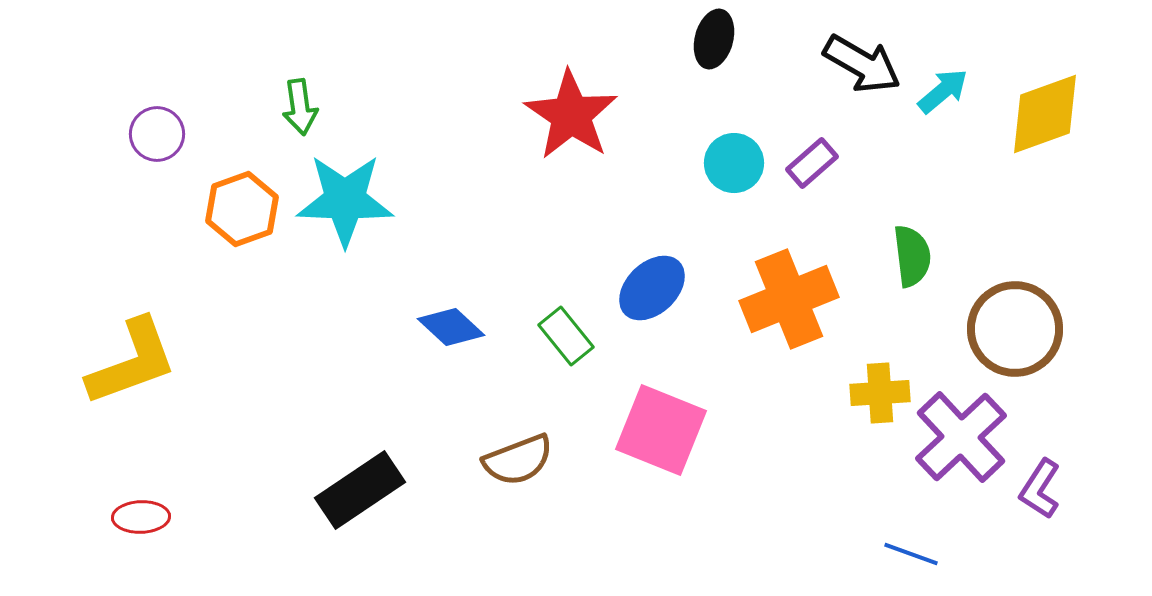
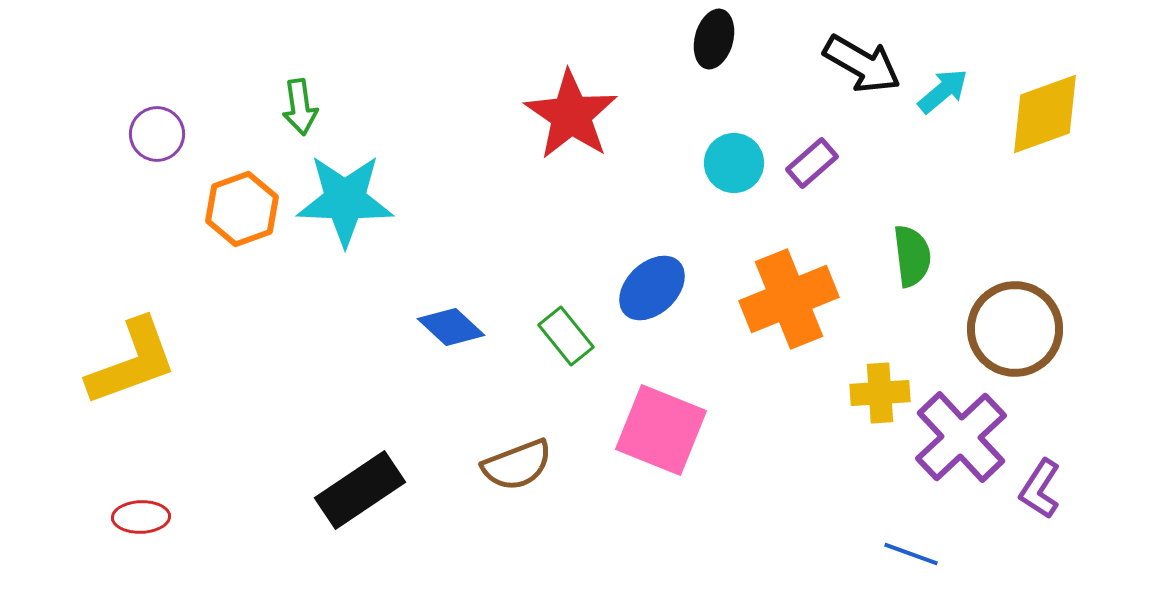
brown semicircle: moved 1 px left, 5 px down
